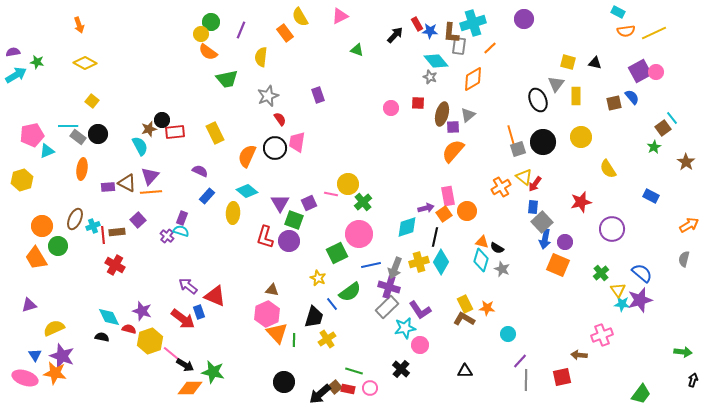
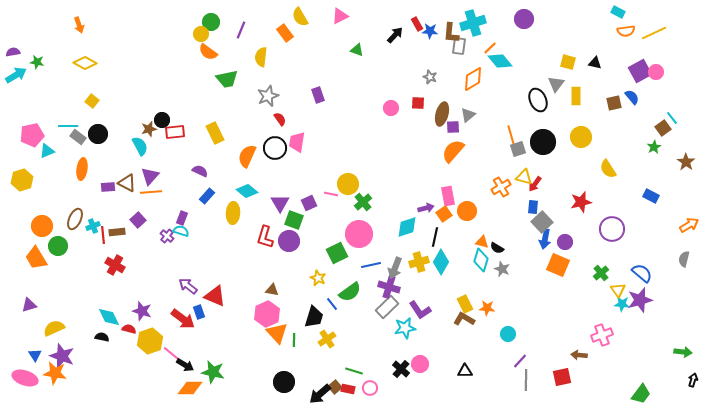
cyan diamond at (436, 61): moved 64 px right
yellow triangle at (524, 177): rotated 24 degrees counterclockwise
pink circle at (420, 345): moved 19 px down
